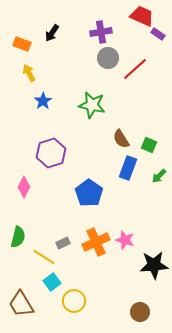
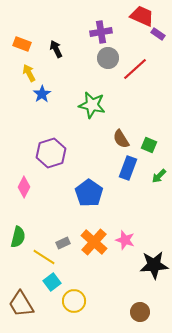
black arrow: moved 4 px right, 16 px down; rotated 120 degrees clockwise
blue star: moved 1 px left, 7 px up
orange cross: moved 2 px left; rotated 24 degrees counterclockwise
